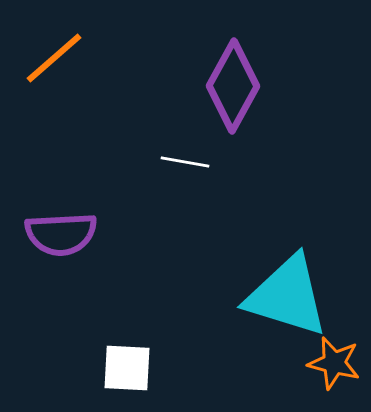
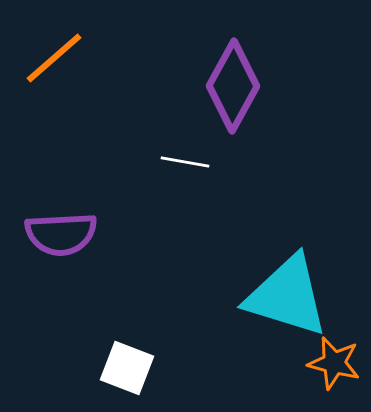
white square: rotated 18 degrees clockwise
